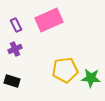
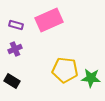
purple rectangle: rotated 48 degrees counterclockwise
yellow pentagon: rotated 15 degrees clockwise
black rectangle: rotated 14 degrees clockwise
